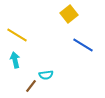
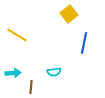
blue line: moved 1 px right, 2 px up; rotated 70 degrees clockwise
cyan arrow: moved 2 px left, 13 px down; rotated 98 degrees clockwise
cyan semicircle: moved 8 px right, 3 px up
brown line: moved 1 px down; rotated 32 degrees counterclockwise
